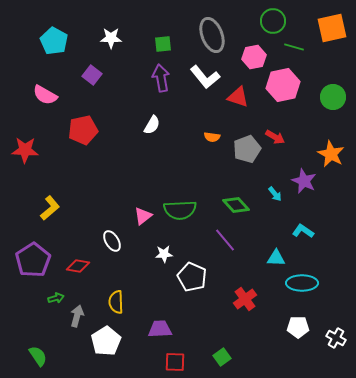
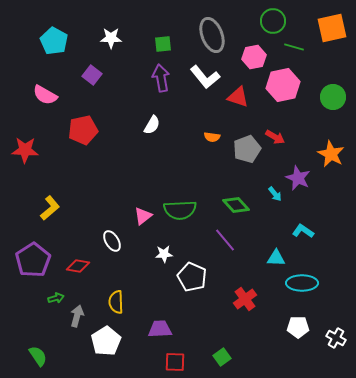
purple star at (304, 181): moved 6 px left, 3 px up
